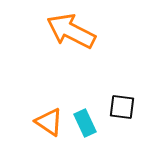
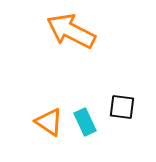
cyan rectangle: moved 1 px up
